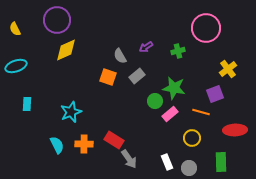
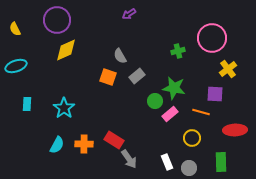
pink circle: moved 6 px right, 10 px down
purple arrow: moved 17 px left, 33 px up
purple square: rotated 24 degrees clockwise
cyan star: moved 7 px left, 4 px up; rotated 15 degrees counterclockwise
cyan semicircle: rotated 54 degrees clockwise
